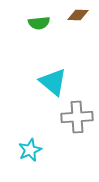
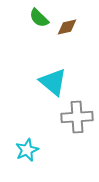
brown diamond: moved 11 px left, 12 px down; rotated 15 degrees counterclockwise
green semicircle: moved 5 px up; rotated 50 degrees clockwise
cyan star: moved 3 px left
